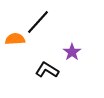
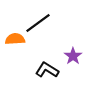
black line: moved 1 px down; rotated 12 degrees clockwise
purple star: moved 1 px right, 4 px down
